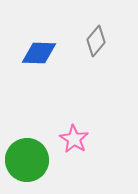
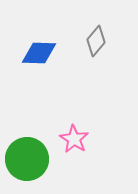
green circle: moved 1 px up
